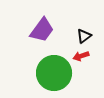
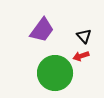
black triangle: rotated 35 degrees counterclockwise
green circle: moved 1 px right
